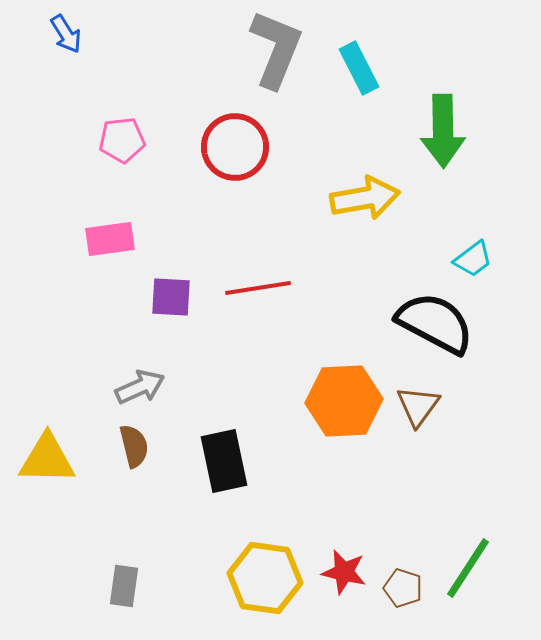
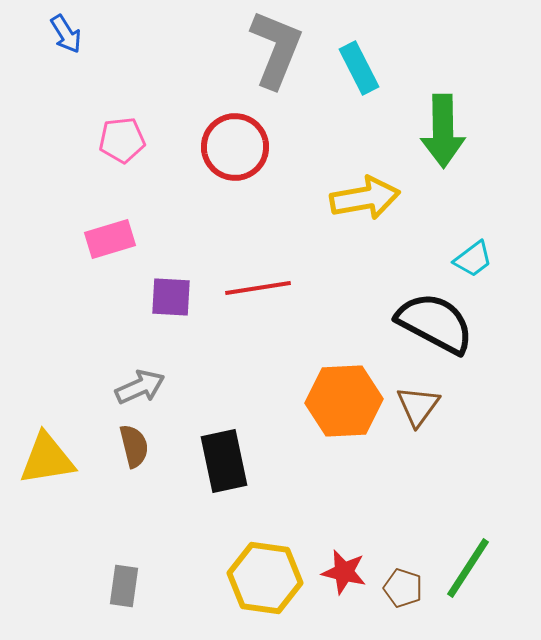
pink rectangle: rotated 9 degrees counterclockwise
yellow triangle: rotated 10 degrees counterclockwise
